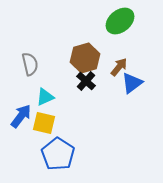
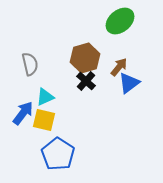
blue triangle: moved 3 px left
blue arrow: moved 2 px right, 3 px up
yellow square: moved 3 px up
